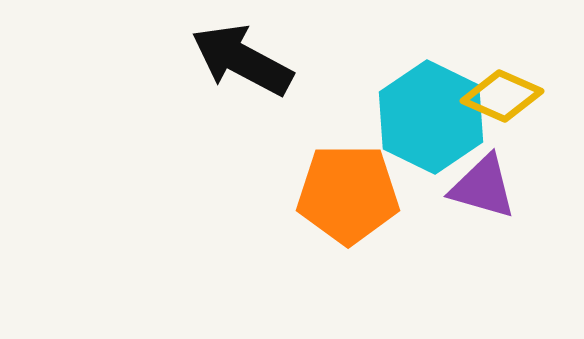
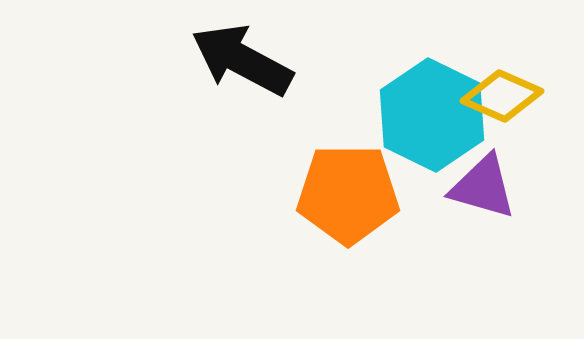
cyan hexagon: moved 1 px right, 2 px up
